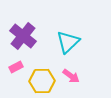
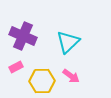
purple cross: rotated 16 degrees counterclockwise
